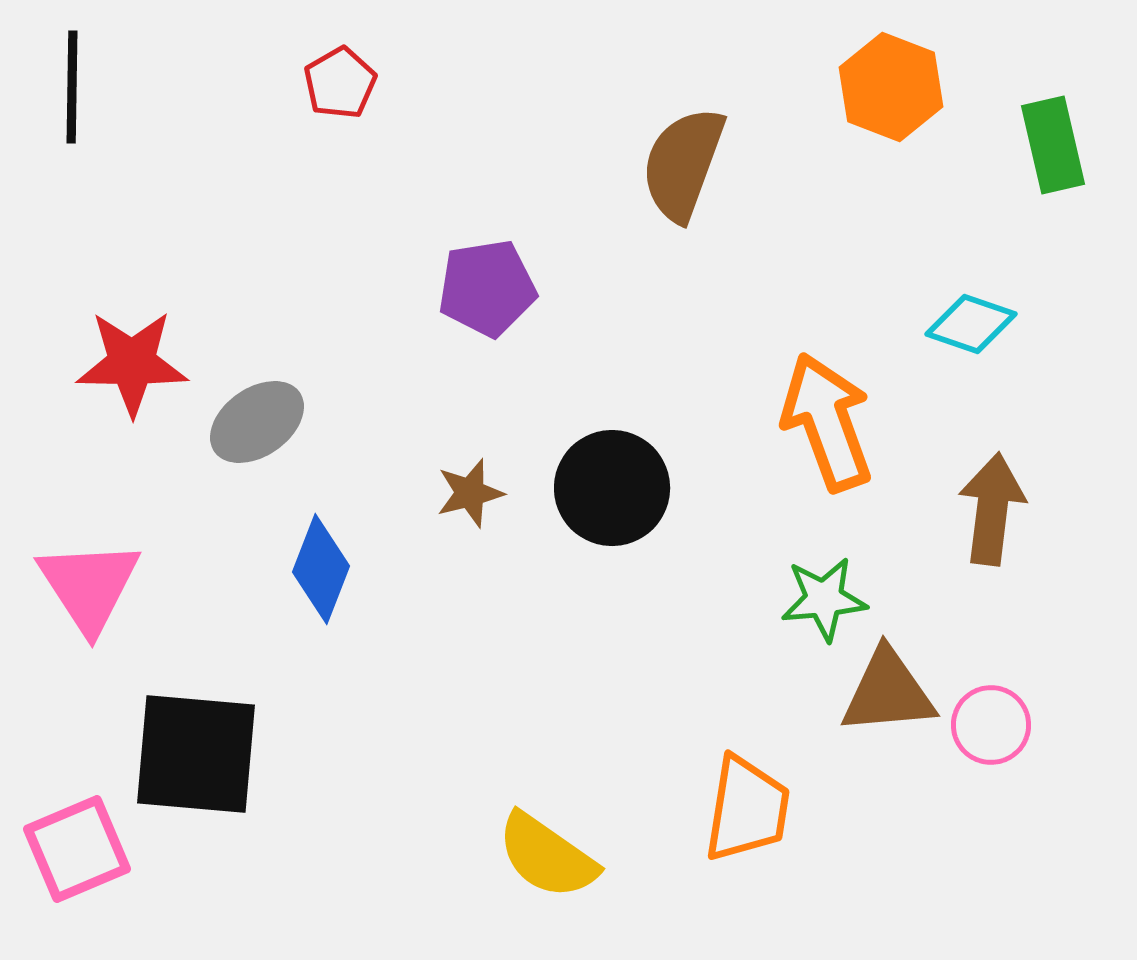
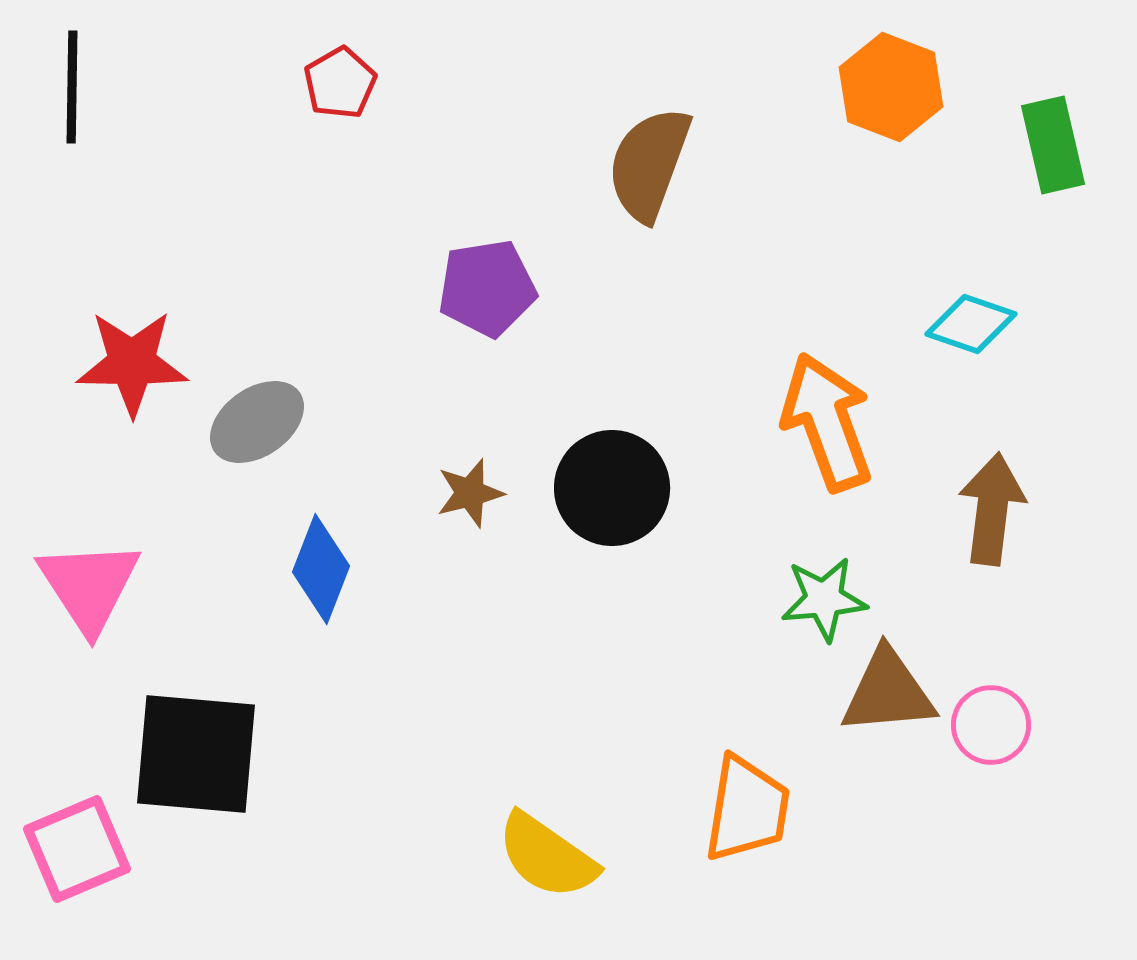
brown semicircle: moved 34 px left
